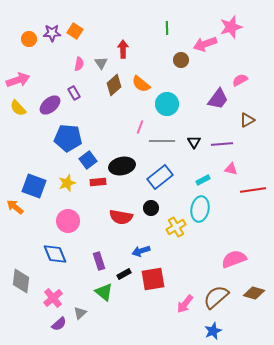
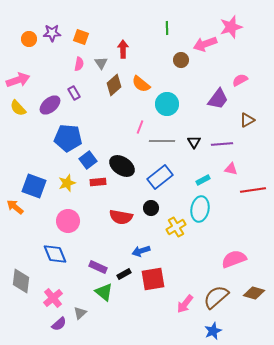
orange square at (75, 31): moved 6 px right, 6 px down; rotated 14 degrees counterclockwise
black ellipse at (122, 166): rotated 45 degrees clockwise
purple rectangle at (99, 261): moved 1 px left, 6 px down; rotated 48 degrees counterclockwise
